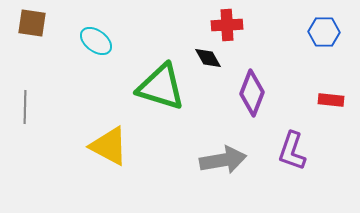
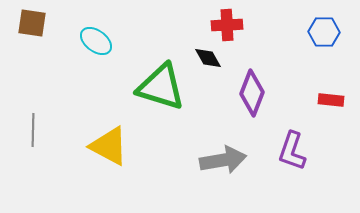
gray line: moved 8 px right, 23 px down
